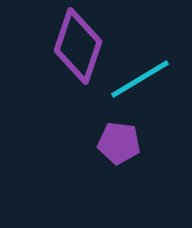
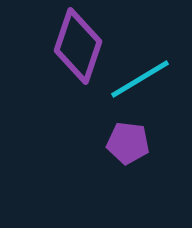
purple pentagon: moved 9 px right
